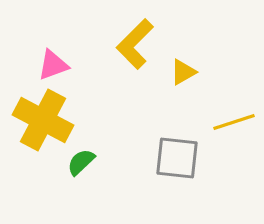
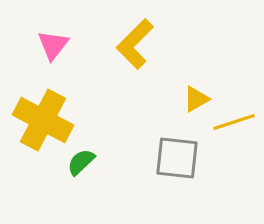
pink triangle: moved 20 px up; rotated 32 degrees counterclockwise
yellow triangle: moved 13 px right, 27 px down
